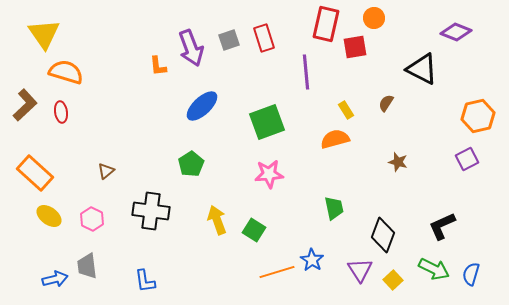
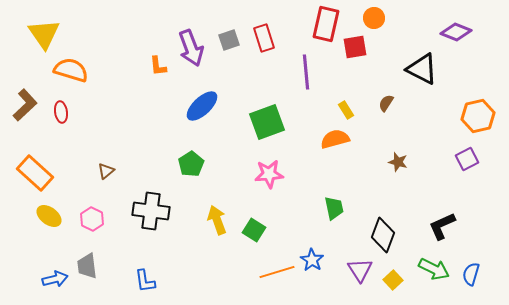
orange semicircle at (66, 72): moved 5 px right, 2 px up
